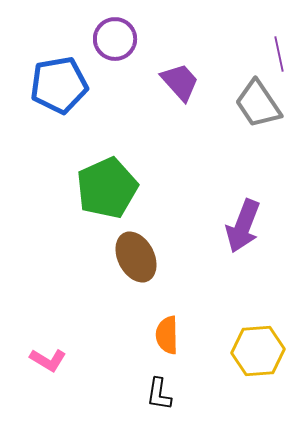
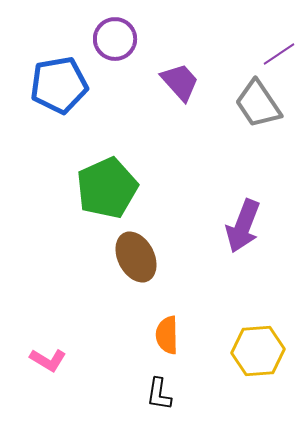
purple line: rotated 68 degrees clockwise
